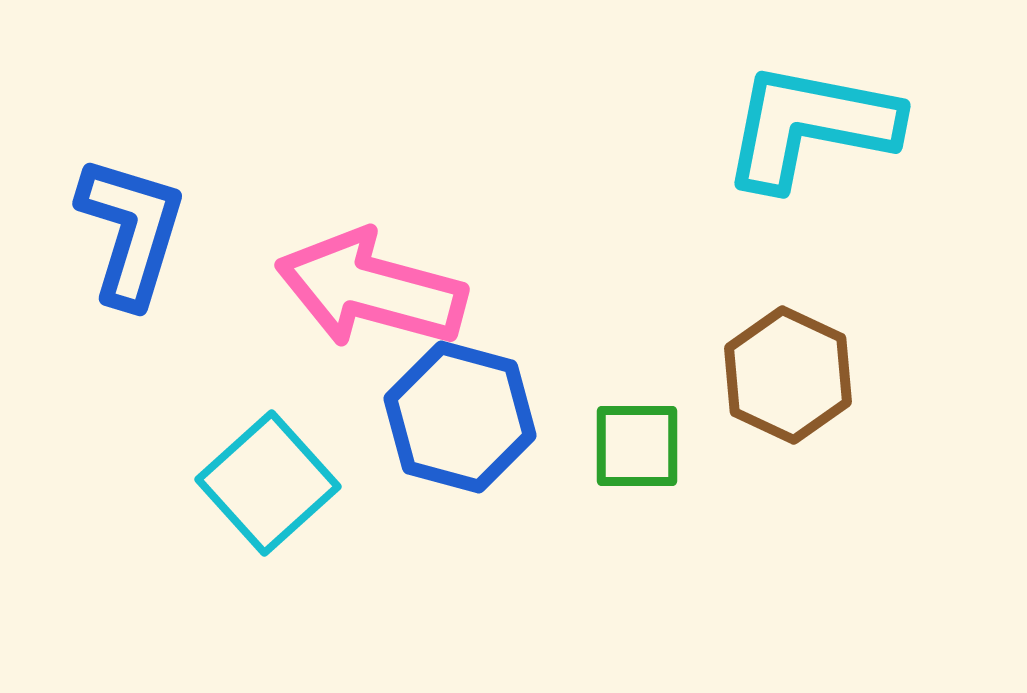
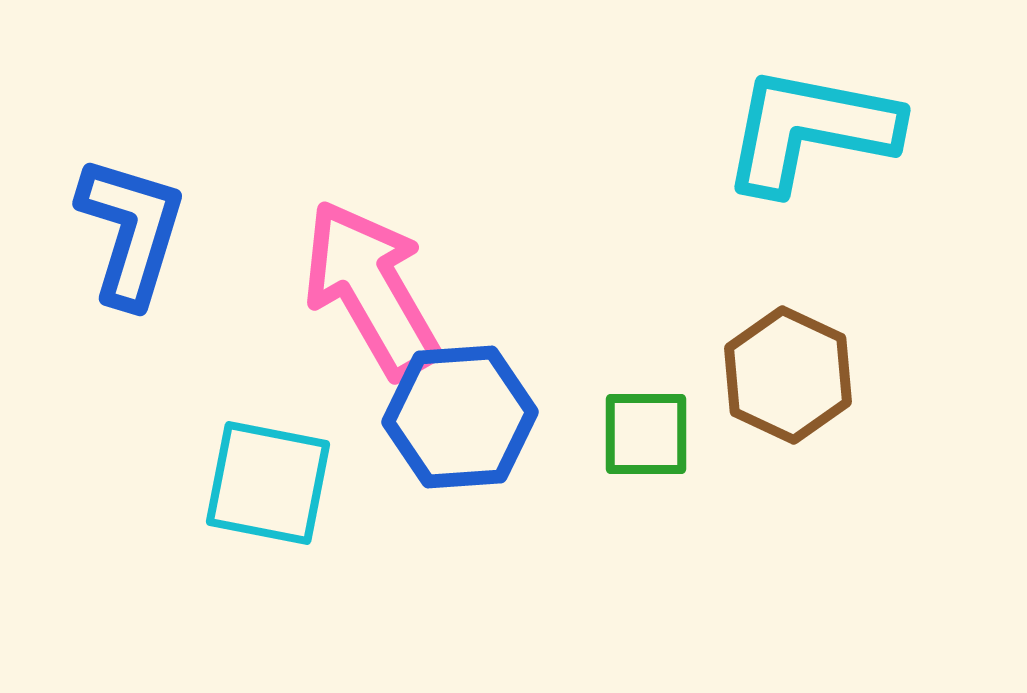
cyan L-shape: moved 4 px down
pink arrow: rotated 45 degrees clockwise
blue hexagon: rotated 19 degrees counterclockwise
green square: moved 9 px right, 12 px up
cyan square: rotated 37 degrees counterclockwise
